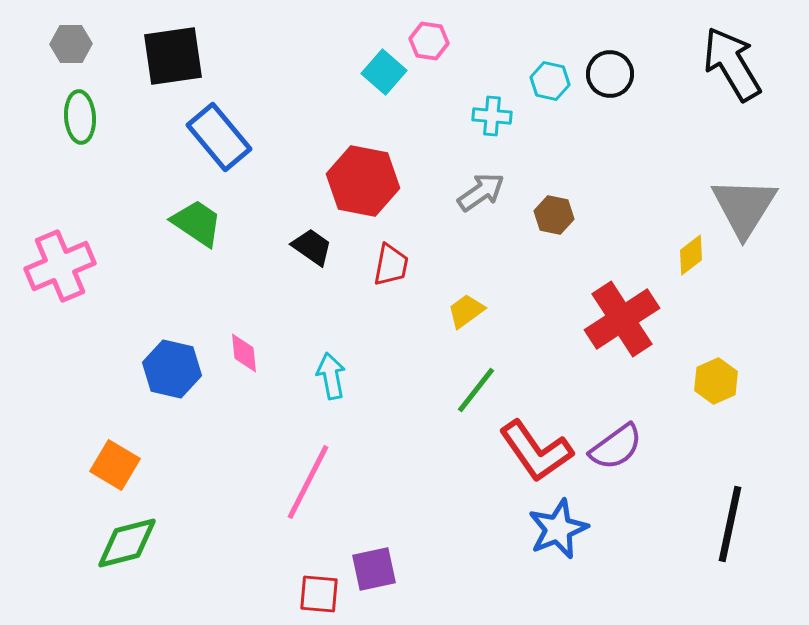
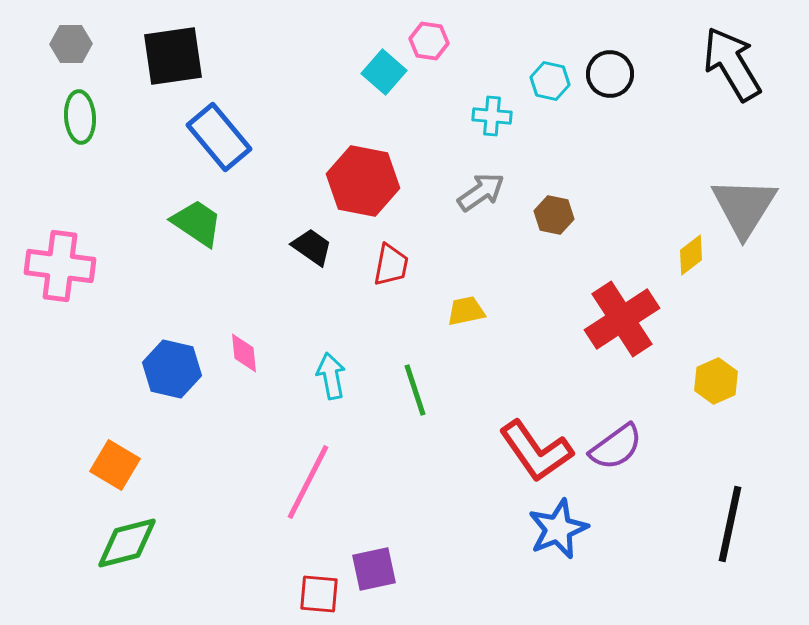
pink cross: rotated 30 degrees clockwise
yellow trapezoid: rotated 24 degrees clockwise
green line: moved 61 px left; rotated 56 degrees counterclockwise
